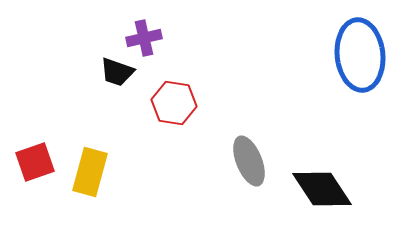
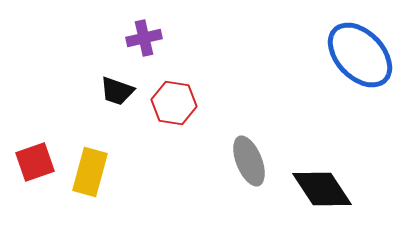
blue ellipse: rotated 38 degrees counterclockwise
black trapezoid: moved 19 px down
